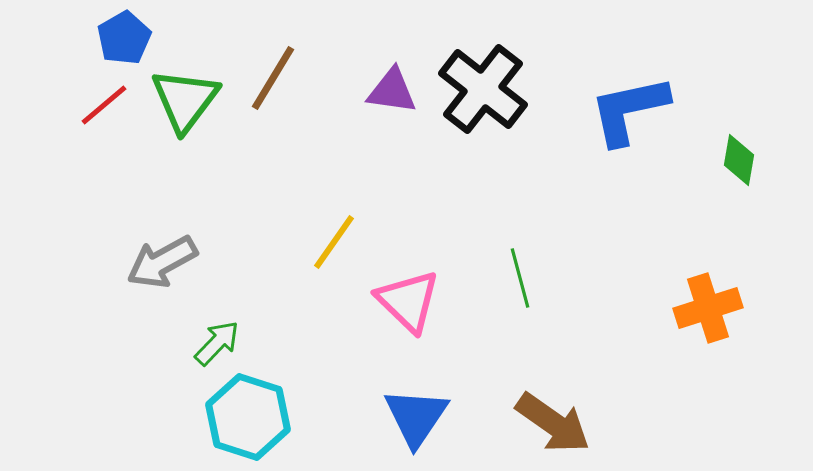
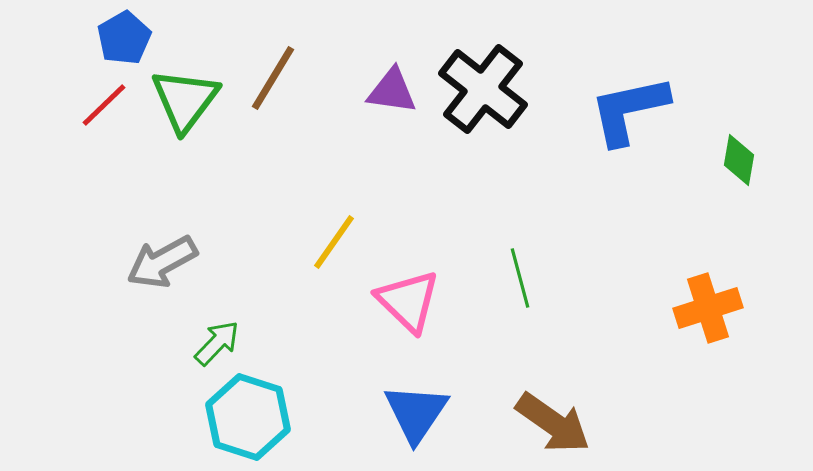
red line: rotated 4 degrees counterclockwise
blue triangle: moved 4 px up
